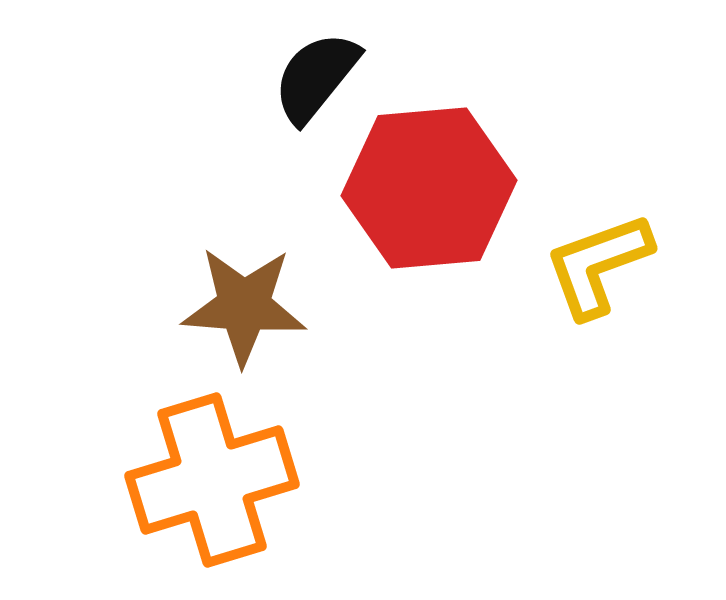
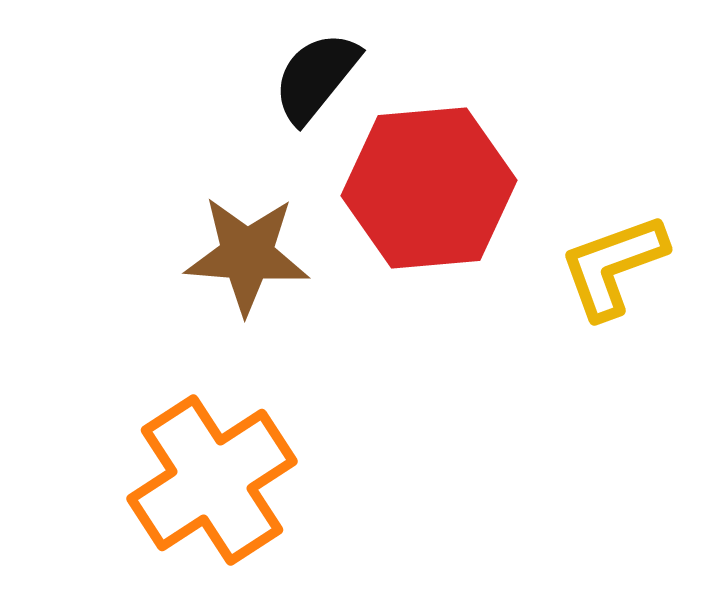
yellow L-shape: moved 15 px right, 1 px down
brown star: moved 3 px right, 51 px up
orange cross: rotated 16 degrees counterclockwise
